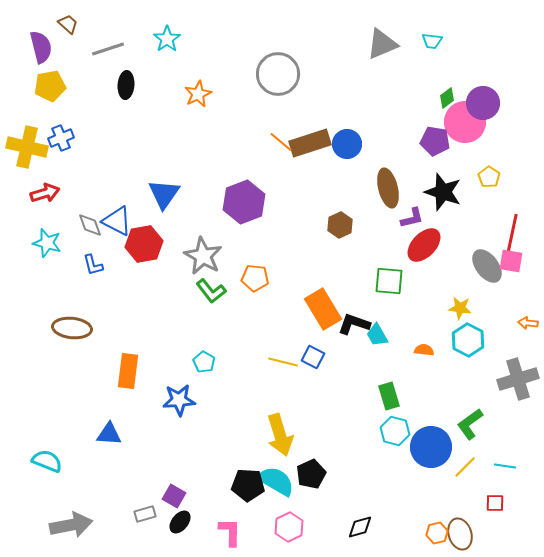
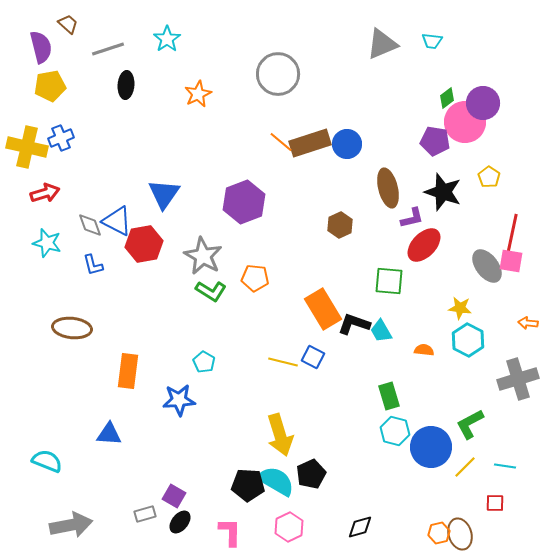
green L-shape at (211, 291): rotated 20 degrees counterclockwise
cyan trapezoid at (377, 335): moved 4 px right, 4 px up
green L-shape at (470, 424): rotated 8 degrees clockwise
orange hexagon at (437, 533): moved 2 px right
